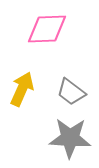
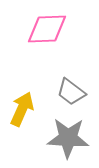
yellow arrow: moved 20 px down
gray star: moved 2 px left
